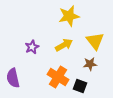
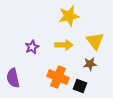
yellow arrow: rotated 30 degrees clockwise
orange cross: rotated 10 degrees counterclockwise
